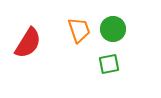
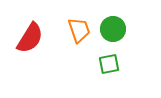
red semicircle: moved 2 px right, 5 px up
